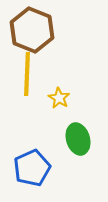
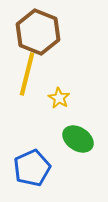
brown hexagon: moved 6 px right, 2 px down
yellow line: rotated 12 degrees clockwise
green ellipse: rotated 40 degrees counterclockwise
